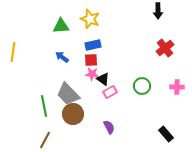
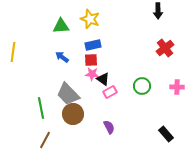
green line: moved 3 px left, 2 px down
